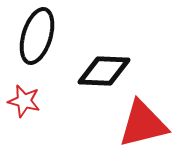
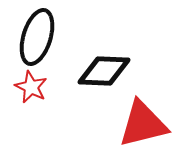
black ellipse: moved 1 px down
red star: moved 7 px right, 14 px up; rotated 12 degrees clockwise
